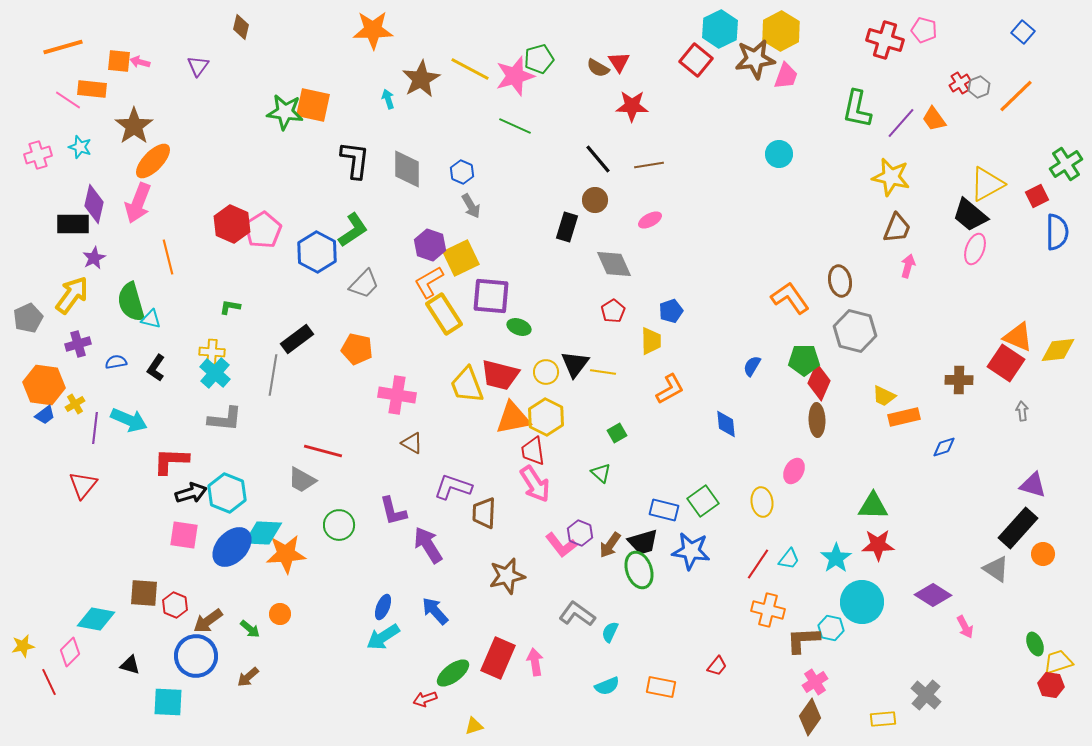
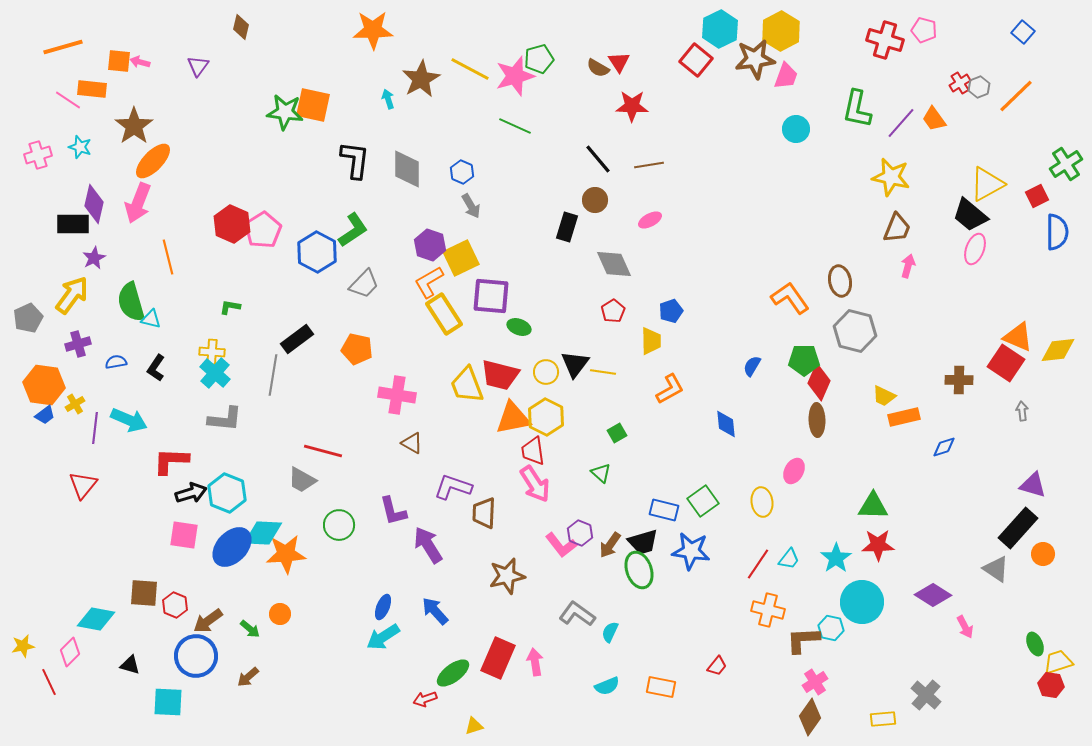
cyan circle at (779, 154): moved 17 px right, 25 px up
